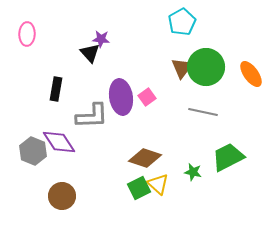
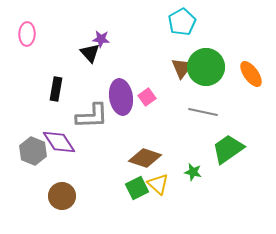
green trapezoid: moved 8 px up; rotated 8 degrees counterclockwise
green square: moved 2 px left
